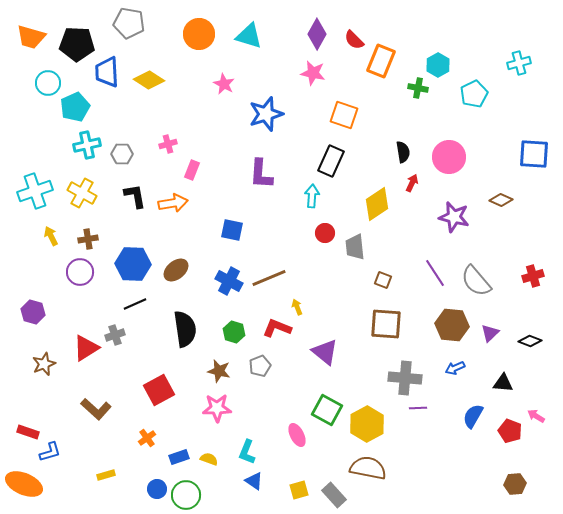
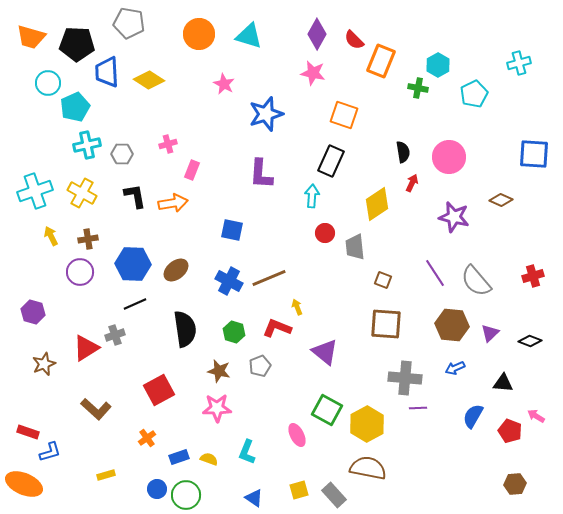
blue triangle at (254, 481): moved 17 px down
